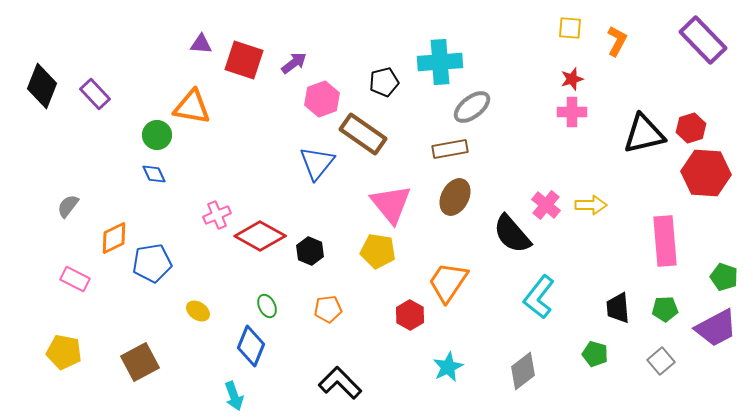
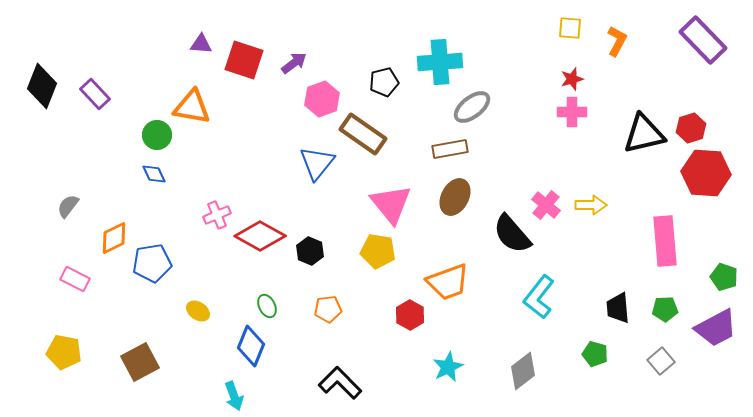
orange trapezoid at (448, 282): rotated 144 degrees counterclockwise
